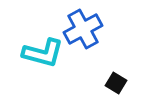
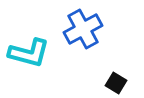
cyan L-shape: moved 14 px left
